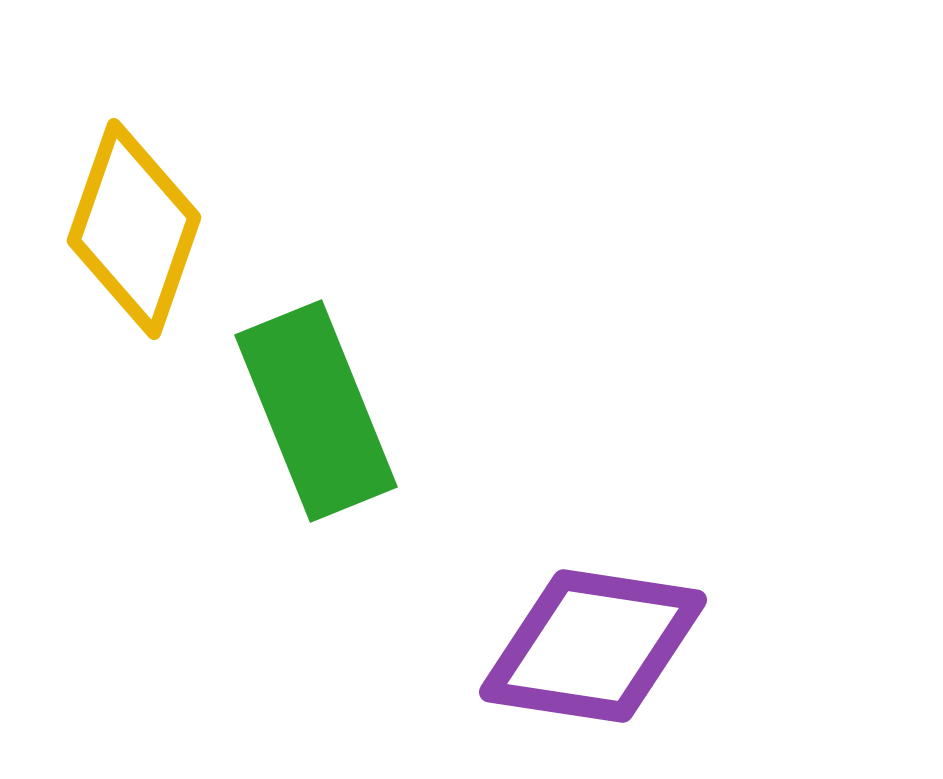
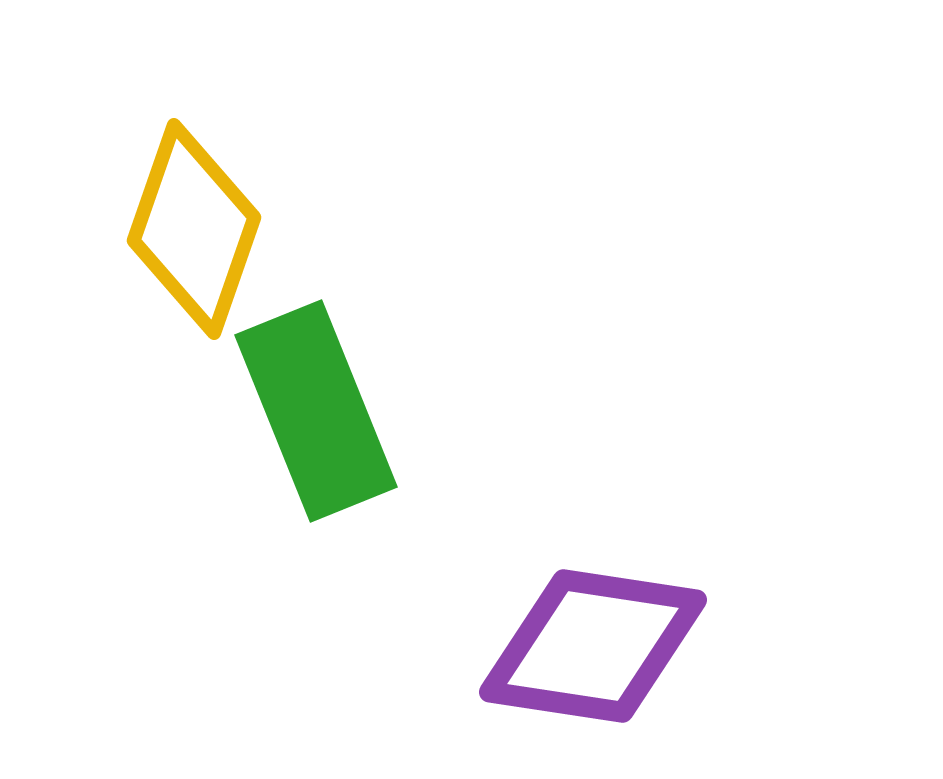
yellow diamond: moved 60 px right
